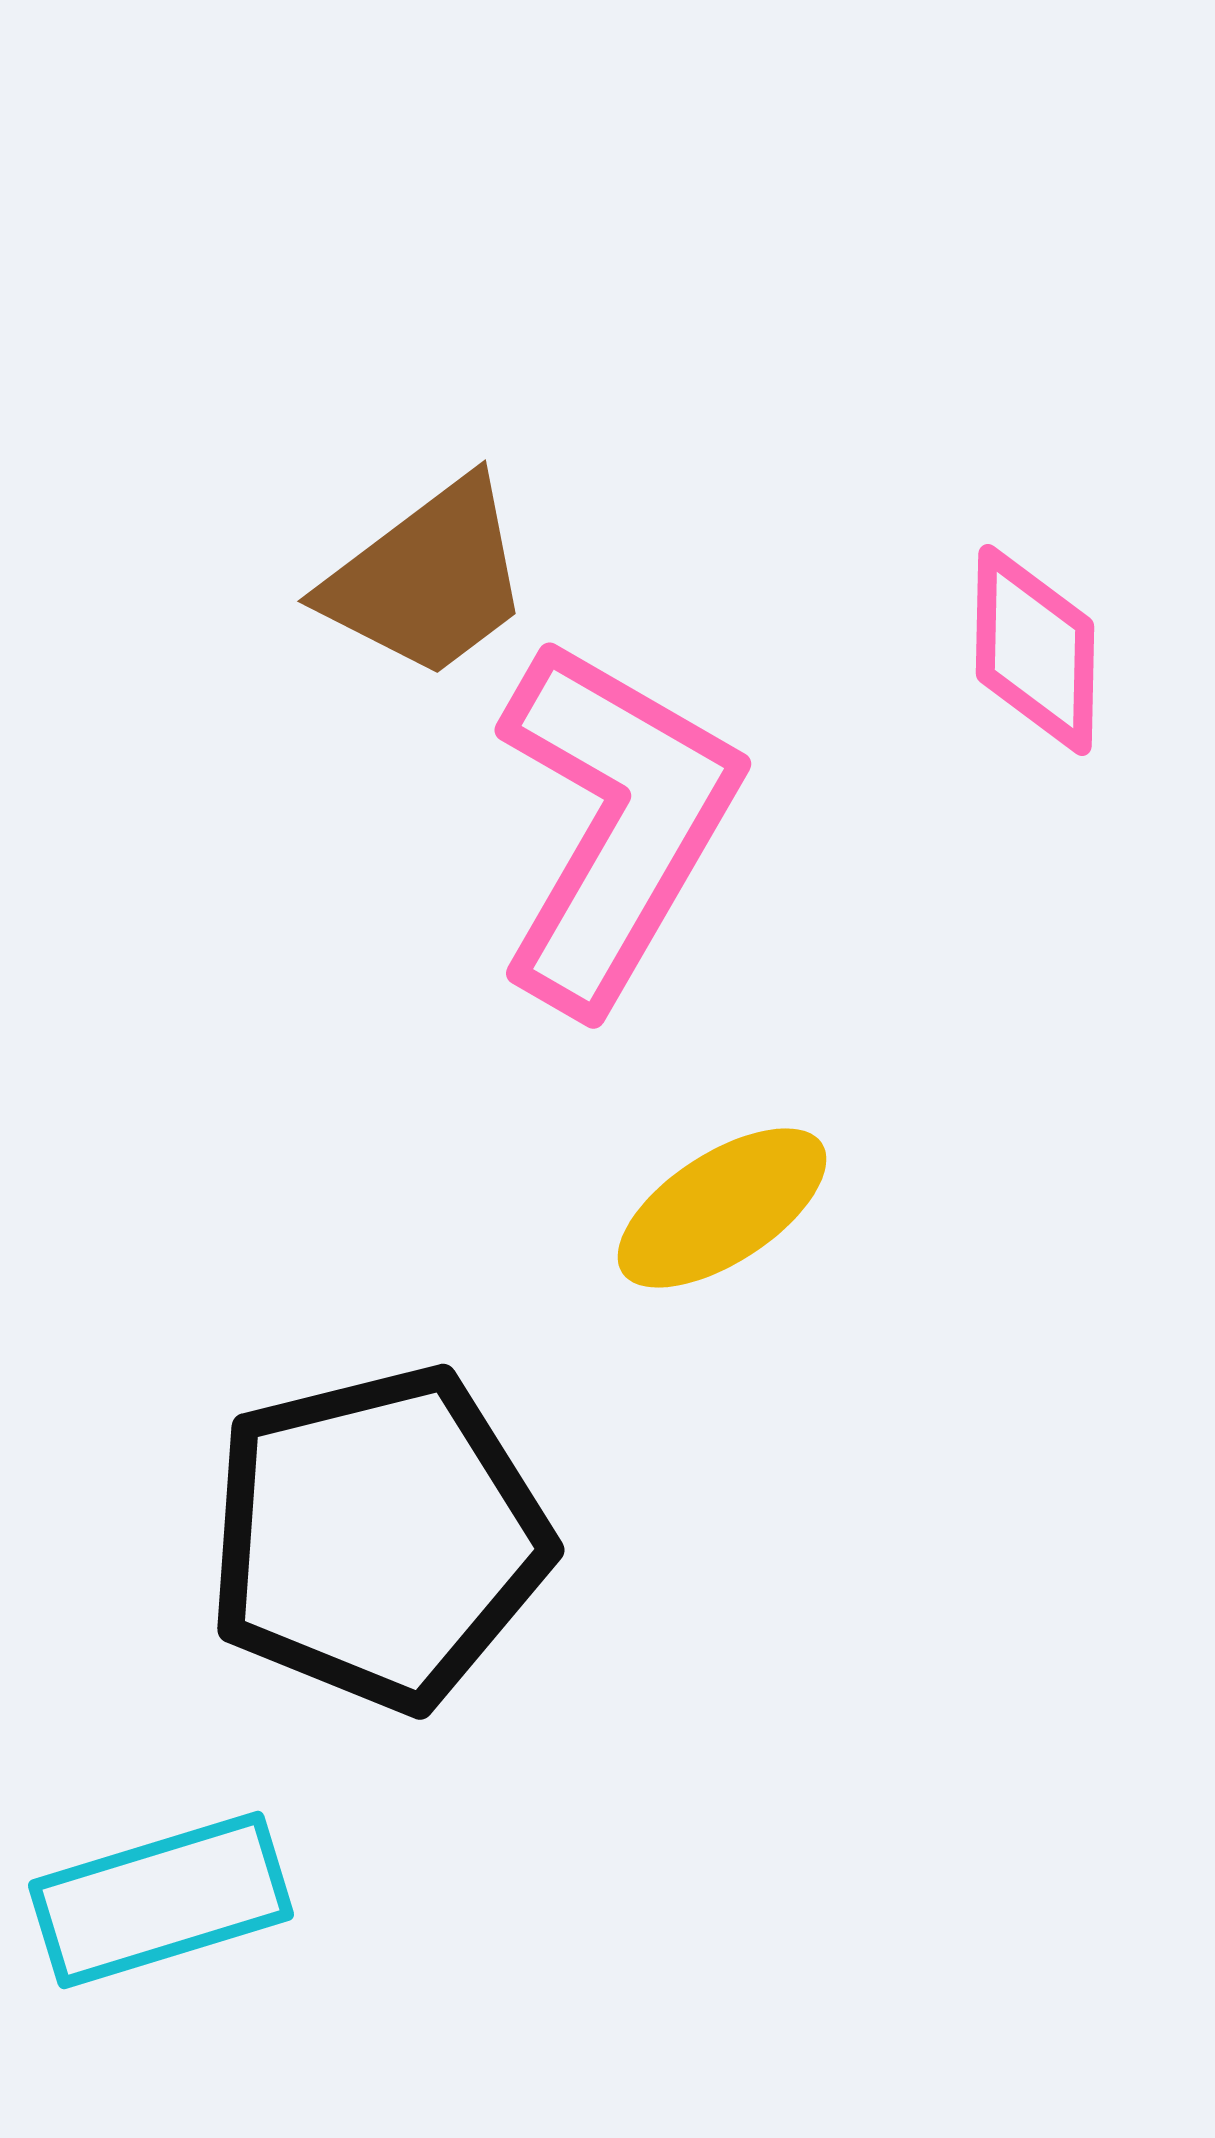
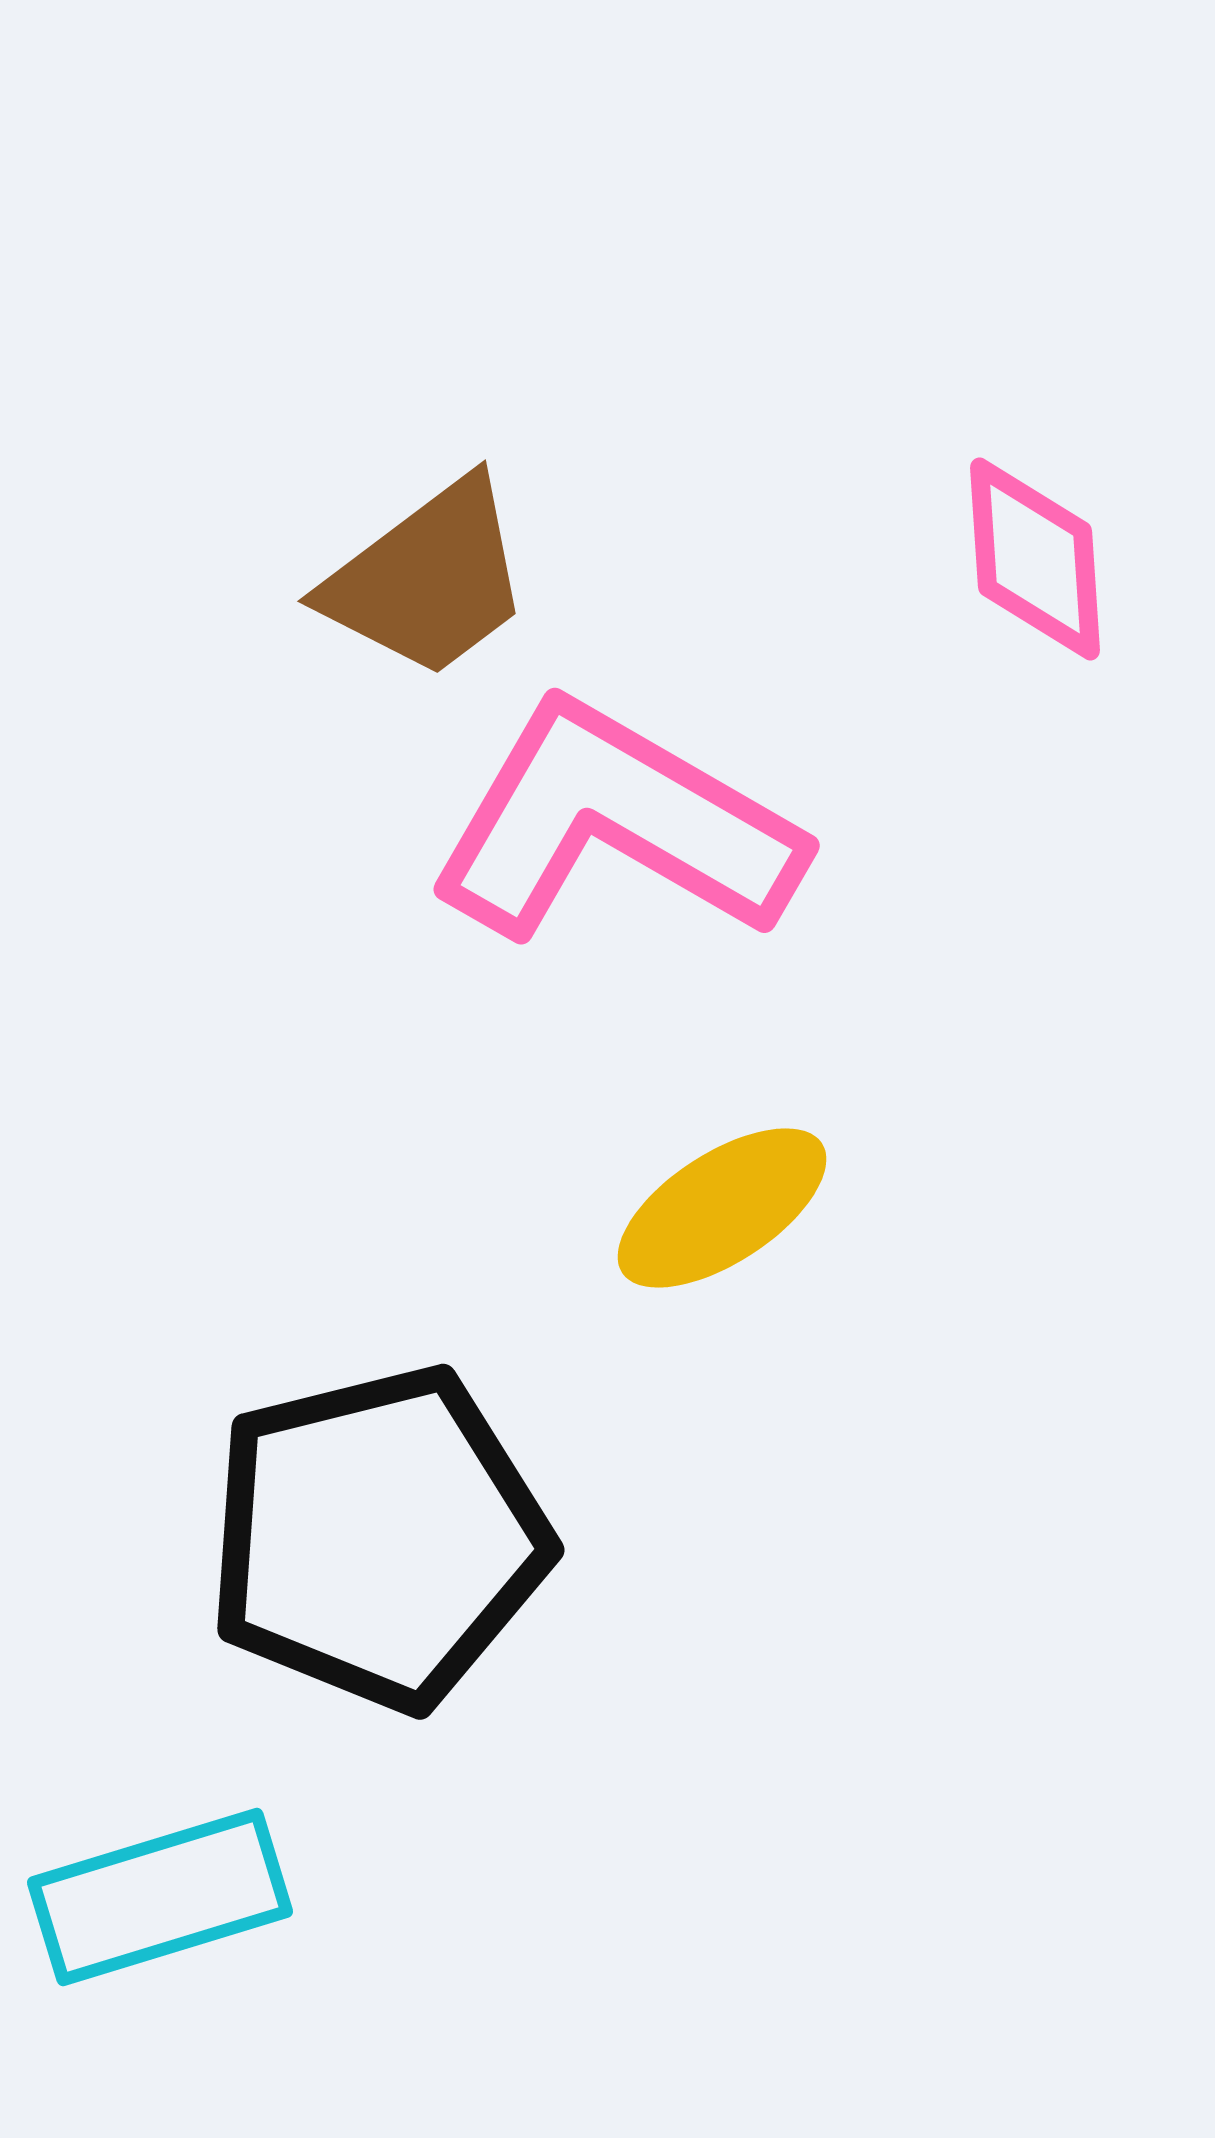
pink diamond: moved 91 px up; rotated 5 degrees counterclockwise
pink L-shape: rotated 90 degrees counterclockwise
cyan rectangle: moved 1 px left, 3 px up
